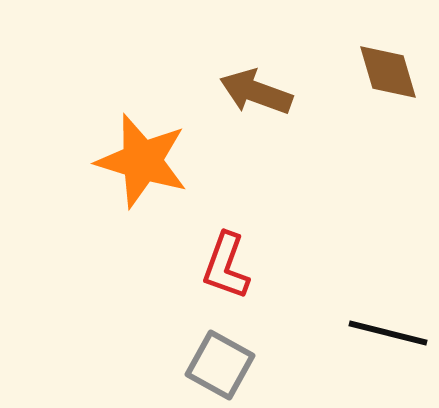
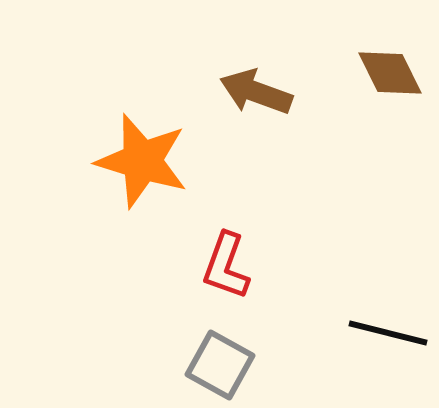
brown diamond: moved 2 px right, 1 px down; rotated 10 degrees counterclockwise
